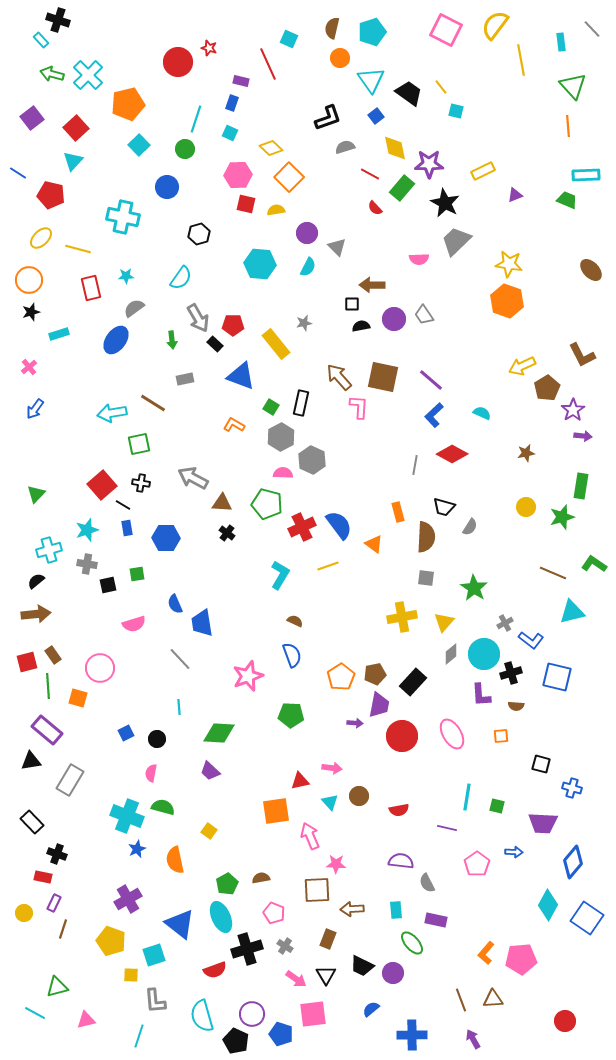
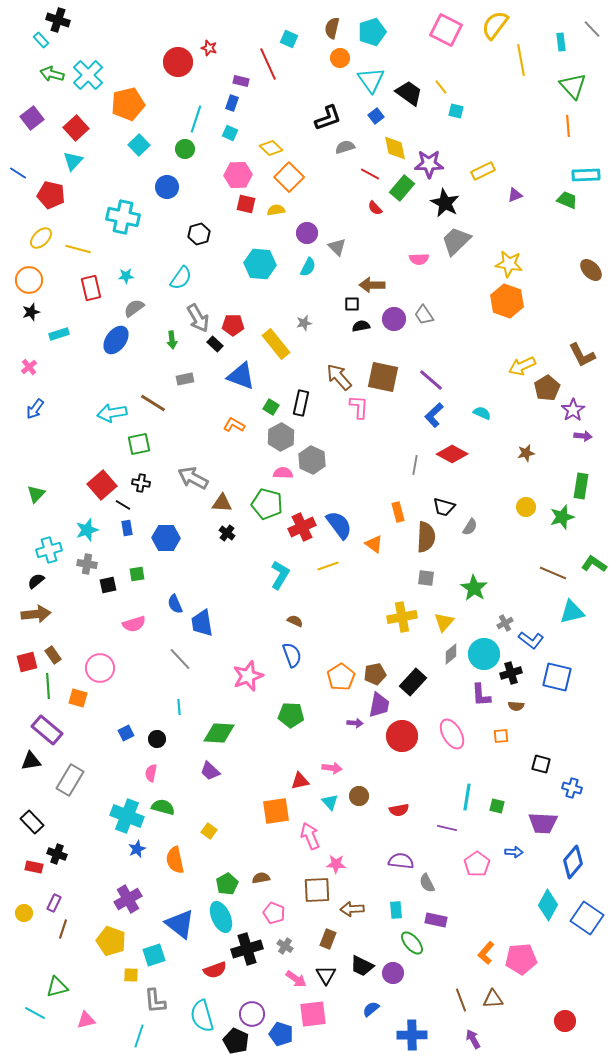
red rectangle at (43, 877): moved 9 px left, 10 px up
